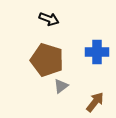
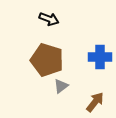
blue cross: moved 3 px right, 5 px down
